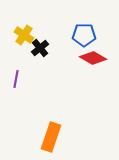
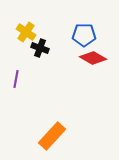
yellow cross: moved 2 px right, 3 px up
black cross: rotated 30 degrees counterclockwise
orange rectangle: moved 1 px right, 1 px up; rotated 24 degrees clockwise
